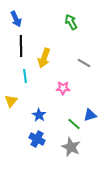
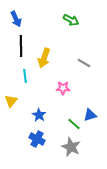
green arrow: moved 2 px up; rotated 147 degrees clockwise
